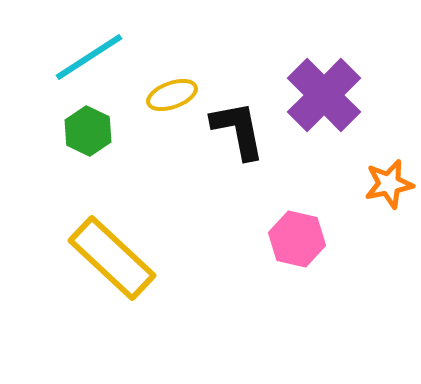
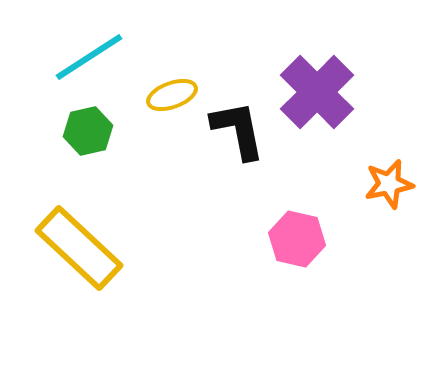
purple cross: moved 7 px left, 3 px up
green hexagon: rotated 21 degrees clockwise
yellow rectangle: moved 33 px left, 10 px up
